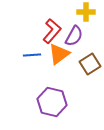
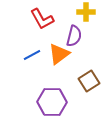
red L-shape: moved 10 px left, 12 px up; rotated 110 degrees clockwise
purple semicircle: rotated 15 degrees counterclockwise
blue line: rotated 24 degrees counterclockwise
brown square: moved 1 px left, 17 px down
purple hexagon: rotated 12 degrees counterclockwise
